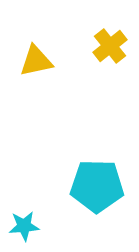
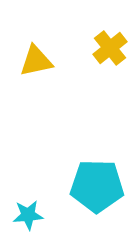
yellow cross: moved 2 px down
cyan star: moved 4 px right, 11 px up
